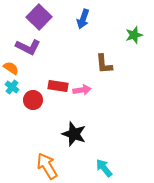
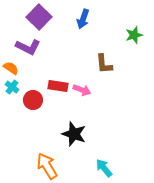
pink arrow: rotated 30 degrees clockwise
